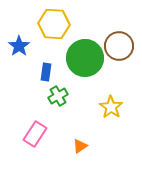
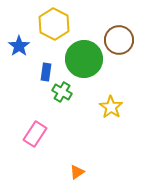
yellow hexagon: rotated 24 degrees clockwise
brown circle: moved 6 px up
green circle: moved 1 px left, 1 px down
green cross: moved 4 px right, 4 px up; rotated 30 degrees counterclockwise
orange triangle: moved 3 px left, 26 px down
